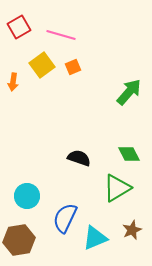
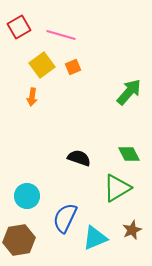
orange arrow: moved 19 px right, 15 px down
